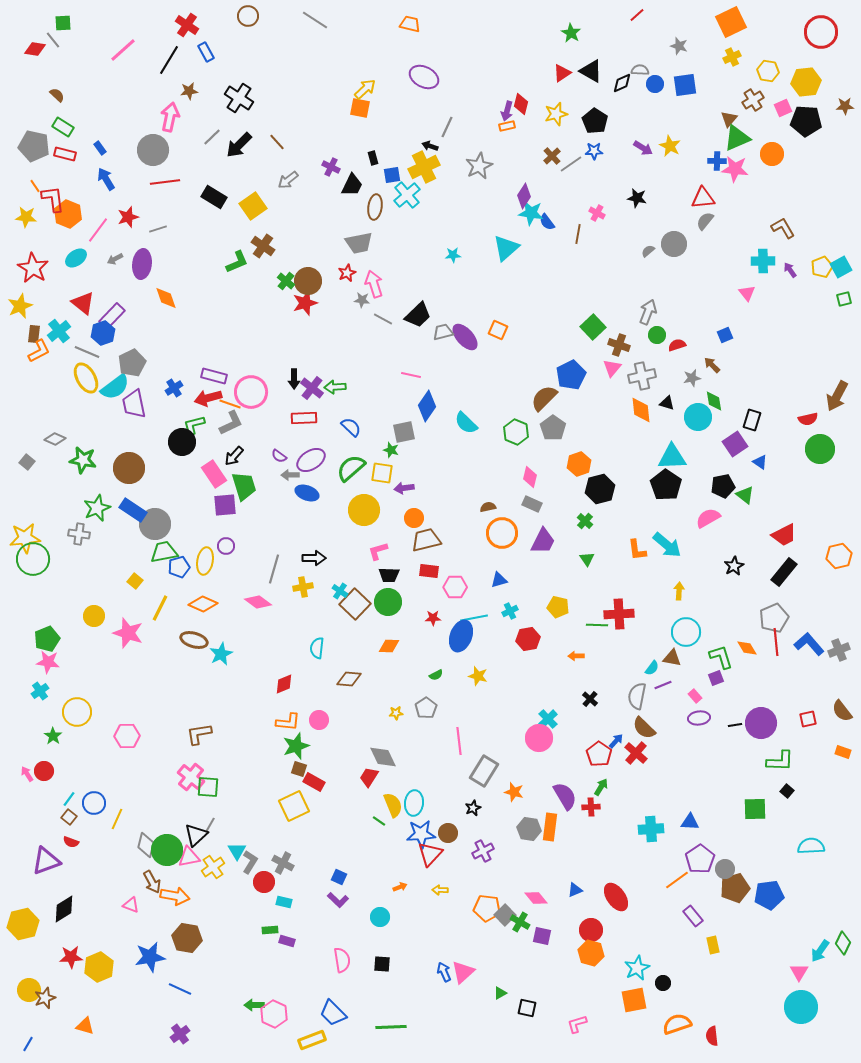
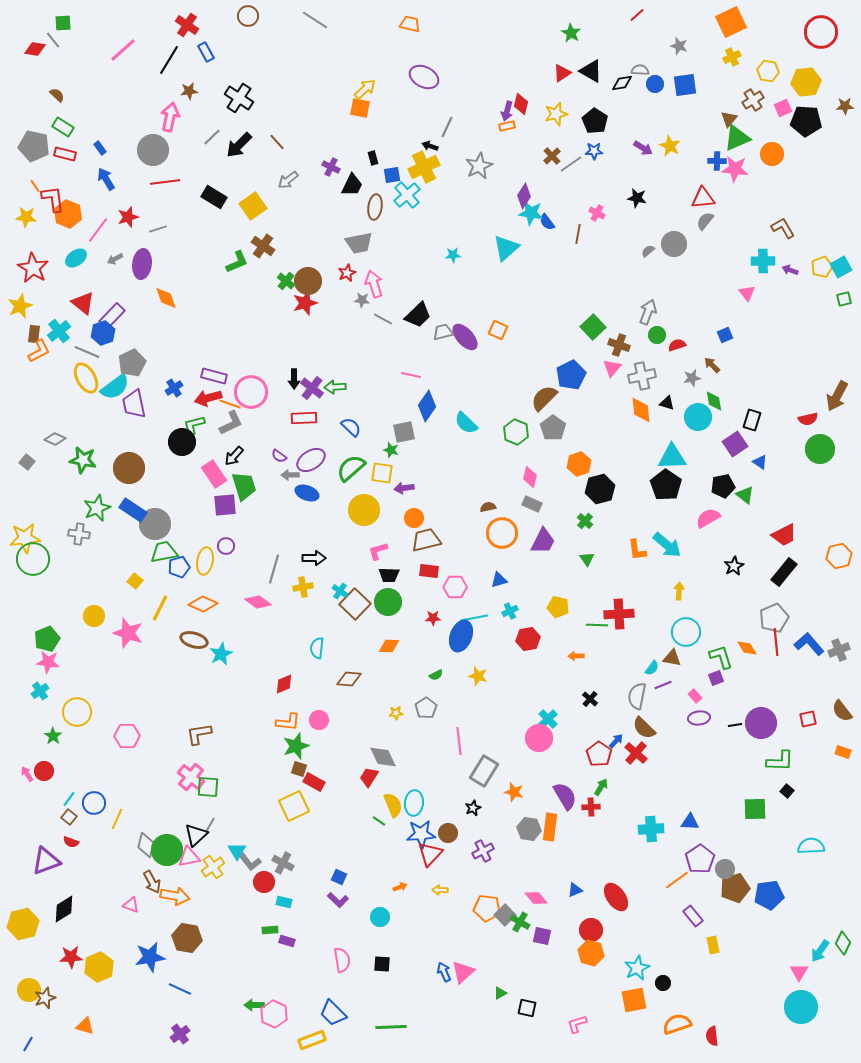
black diamond at (622, 83): rotated 15 degrees clockwise
purple arrow at (790, 270): rotated 35 degrees counterclockwise
gray L-shape at (250, 862): rotated 110 degrees clockwise
